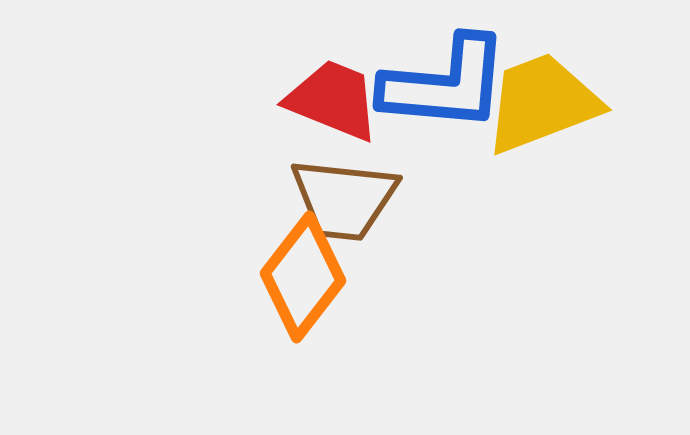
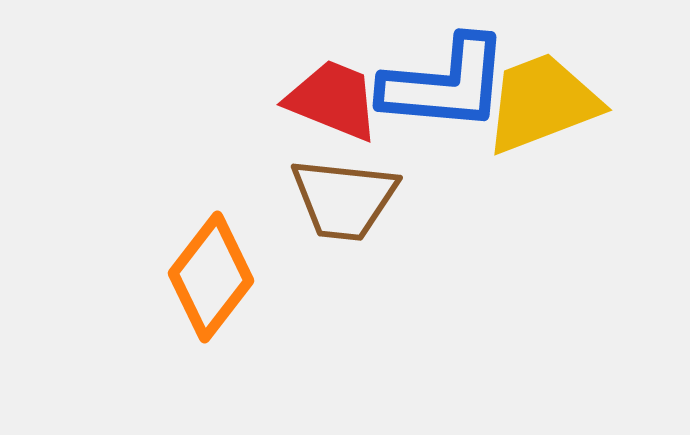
orange diamond: moved 92 px left
